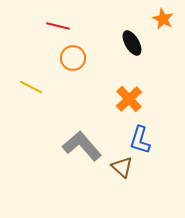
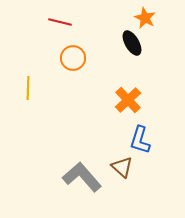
orange star: moved 18 px left, 1 px up
red line: moved 2 px right, 4 px up
yellow line: moved 3 px left, 1 px down; rotated 65 degrees clockwise
orange cross: moved 1 px left, 1 px down
gray L-shape: moved 31 px down
